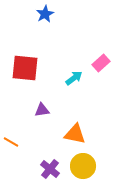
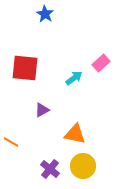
blue star: rotated 12 degrees counterclockwise
purple triangle: rotated 21 degrees counterclockwise
